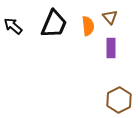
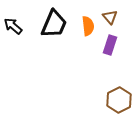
purple rectangle: moved 1 px left, 3 px up; rotated 18 degrees clockwise
